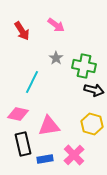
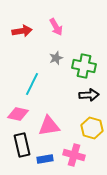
pink arrow: moved 2 px down; rotated 24 degrees clockwise
red arrow: rotated 66 degrees counterclockwise
gray star: rotated 16 degrees clockwise
cyan line: moved 2 px down
black arrow: moved 5 px left, 5 px down; rotated 18 degrees counterclockwise
yellow hexagon: moved 4 px down
black rectangle: moved 1 px left, 1 px down
pink cross: rotated 30 degrees counterclockwise
